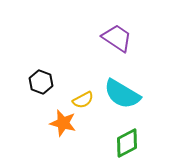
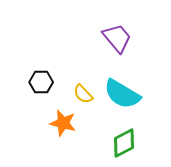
purple trapezoid: rotated 16 degrees clockwise
black hexagon: rotated 20 degrees counterclockwise
yellow semicircle: moved 6 px up; rotated 75 degrees clockwise
green diamond: moved 3 px left
